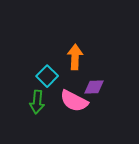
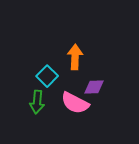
pink semicircle: moved 1 px right, 2 px down
